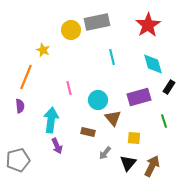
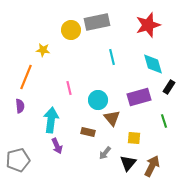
red star: rotated 15 degrees clockwise
yellow star: rotated 16 degrees counterclockwise
brown triangle: moved 1 px left
